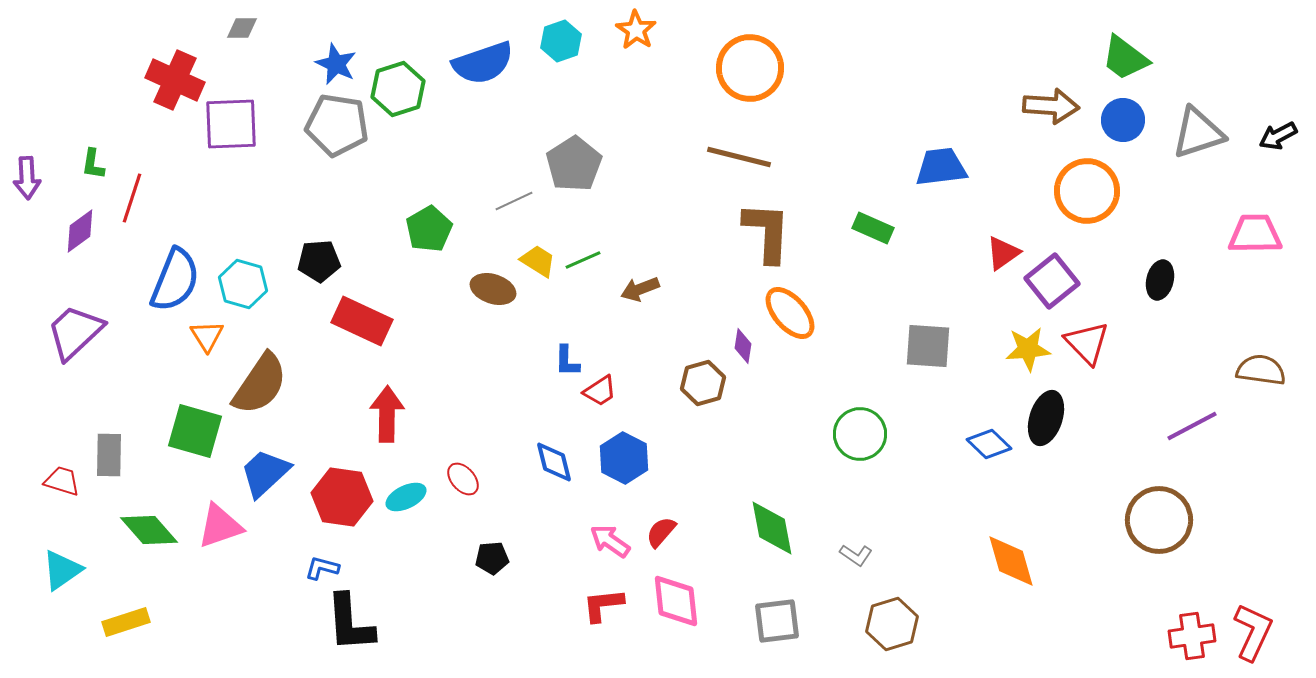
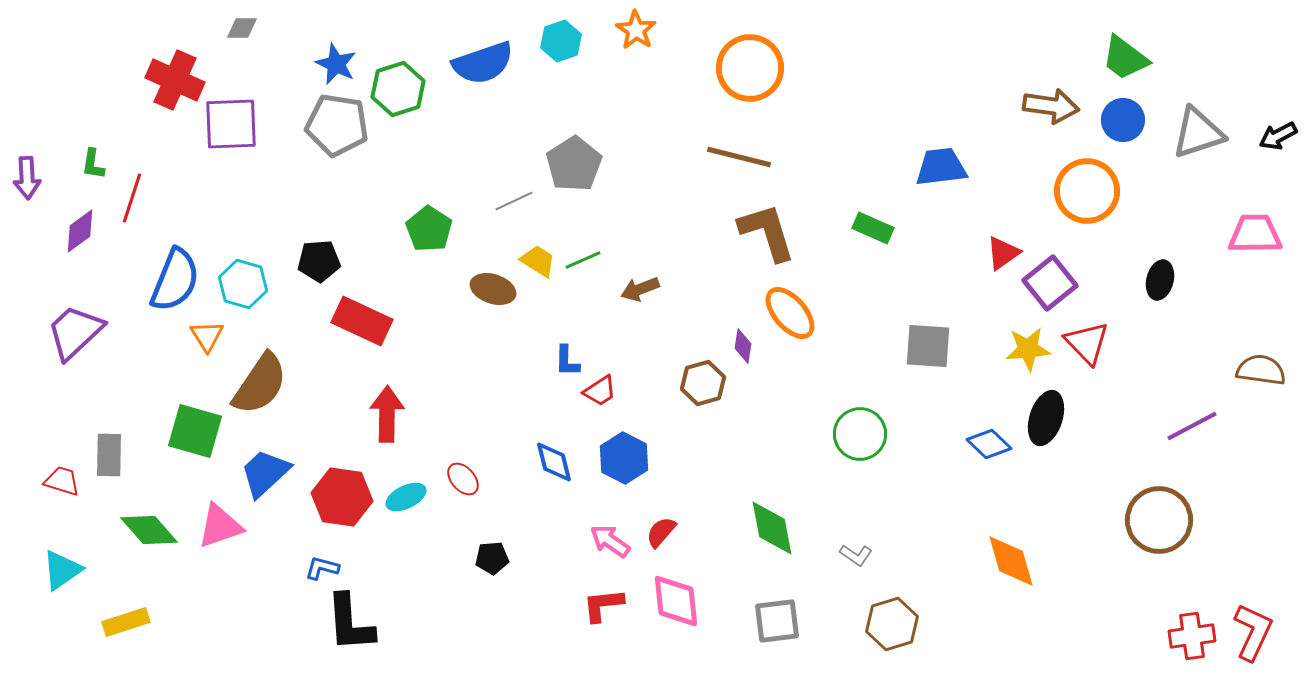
brown arrow at (1051, 106): rotated 4 degrees clockwise
green pentagon at (429, 229): rotated 9 degrees counterclockwise
brown L-shape at (767, 232): rotated 20 degrees counterclockwise
purple square at (1052, 281): moved 2 px left, 2 px down
